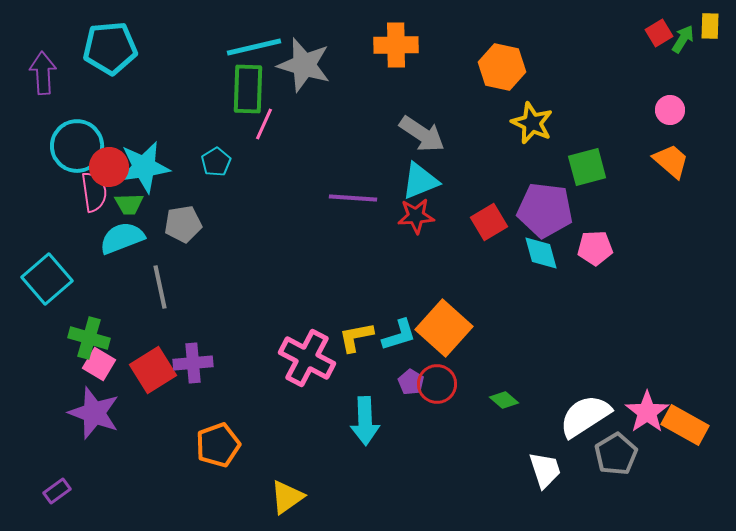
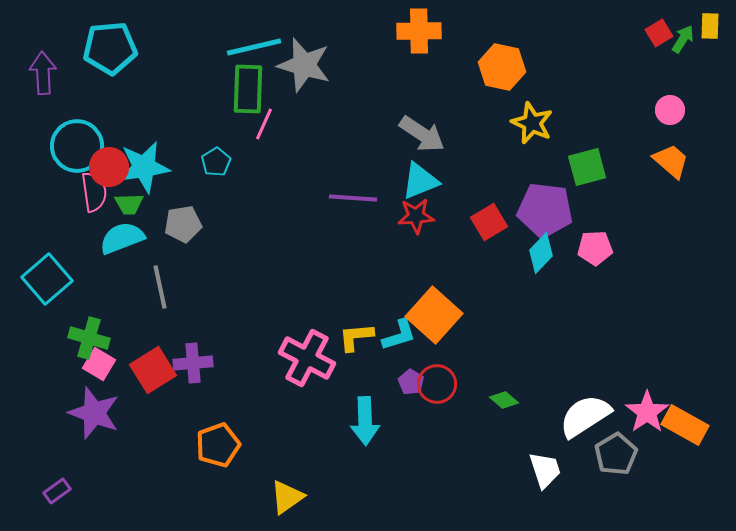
orange cross at (396, 45): moved 23 px right, 14 px up
cyan diamond at (541, 253): rotated 60 degrees clockwise
orange square at (444, 328): moved 10 px left, 13 px up
yellow L-shape at (356, 337): rotated 6 degrees clockwise
